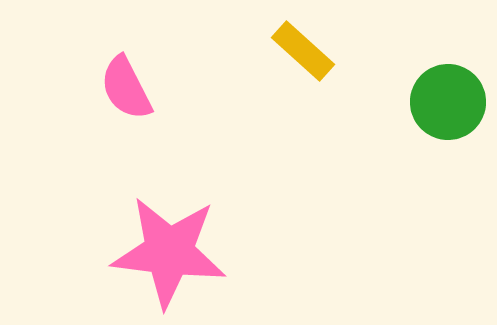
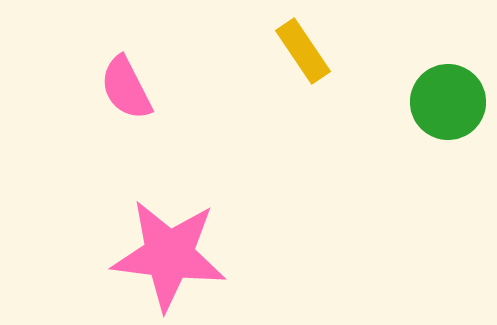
yellow rectangle: rotated 14 degrees clockwise
pink star: moved 3 px down
